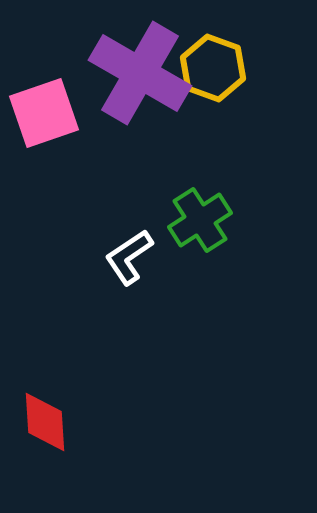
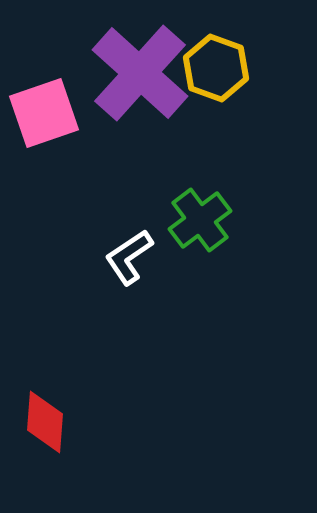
yellow hexagon: moved 3 px right
purple cross: rotated 12 degrees clockwise
green cross: rotated 4 degrees counterclockwise
red diamond: rotated 8 degrees clockwise
